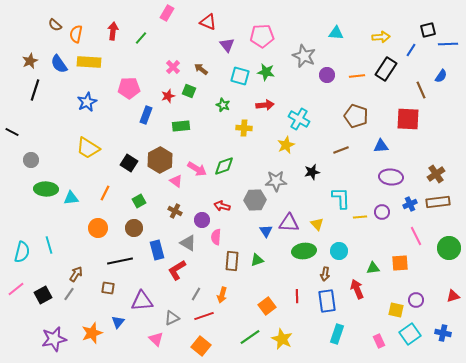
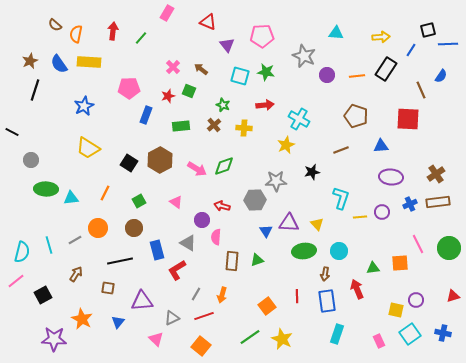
blue star at (87, 102): moved 3 px left, 4 px down
pink triangle at (176, 181): moved 21 px down
cyan L-shape at (341, 198): rotated 20 degrees clockwise
brown cross at (175, 211): moved 39 px right, 86 px up; rotated 24 degrees clockwise
pink line at (416, 236): moved 2 px right, 8 px down
pink line at (16, 289): moved 8 px up
gray line at (69, 294): moved 6 px right, 54 px up; rotated 24 degrees clockwise
orange star at (92, 333): moved 10 px left, 14 px up; rotated 25 degrees counterclockwise
purple star at (54, 339): rotated 15 degrees clockwise
